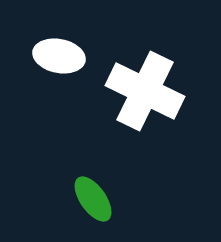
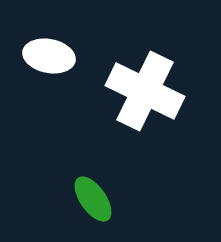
white ellipse: moved 10 px left
